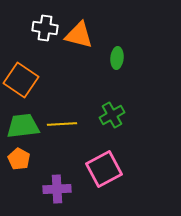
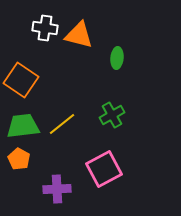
yellow line: rotated 36 degrees counterclockwise
